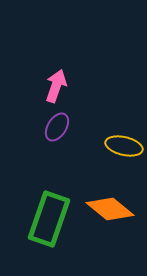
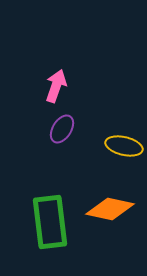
purple ellipse: moved 5 px right, 2 px down
orange diamond: rotated 27 degrees counterclockwise
green rectangle: moved 1 px right, 3 px down; rotated 26 degrees counterclockwise
